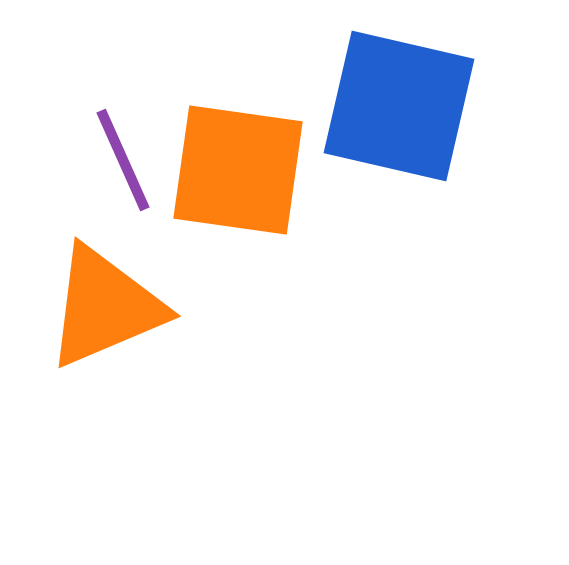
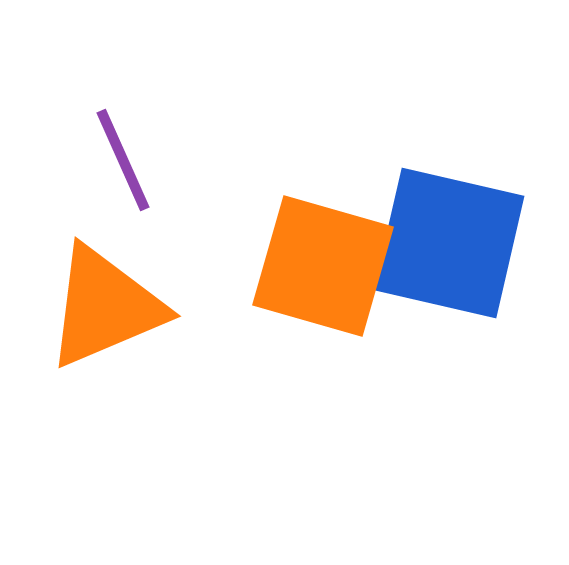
blue square: moved 50 px right, 137 px down
orange square: moved 85 px right, 96 px down; rotated 8 degrees clockwise
